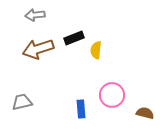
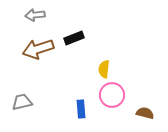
yellow semicircle: moved 8 px right, 19 px down
